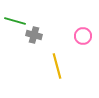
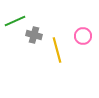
green line: rotated 40 degrees counterclockwise
yellow line: moved 16 px up
